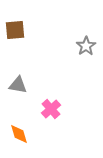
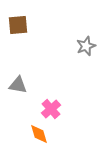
brown square: moved 3 px right, 5 px up
gray star: rotated 12 degrees clockwise
orange diamond: moved 20 px right
